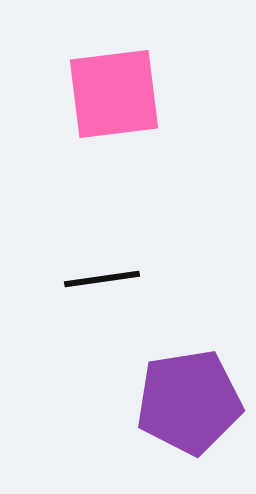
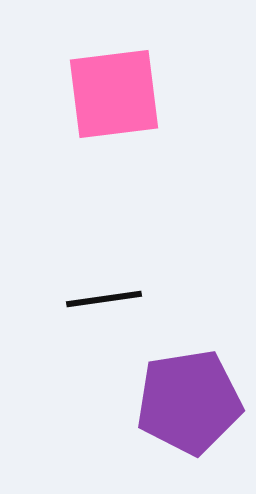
black line: moved 2 px right, 20 px down
